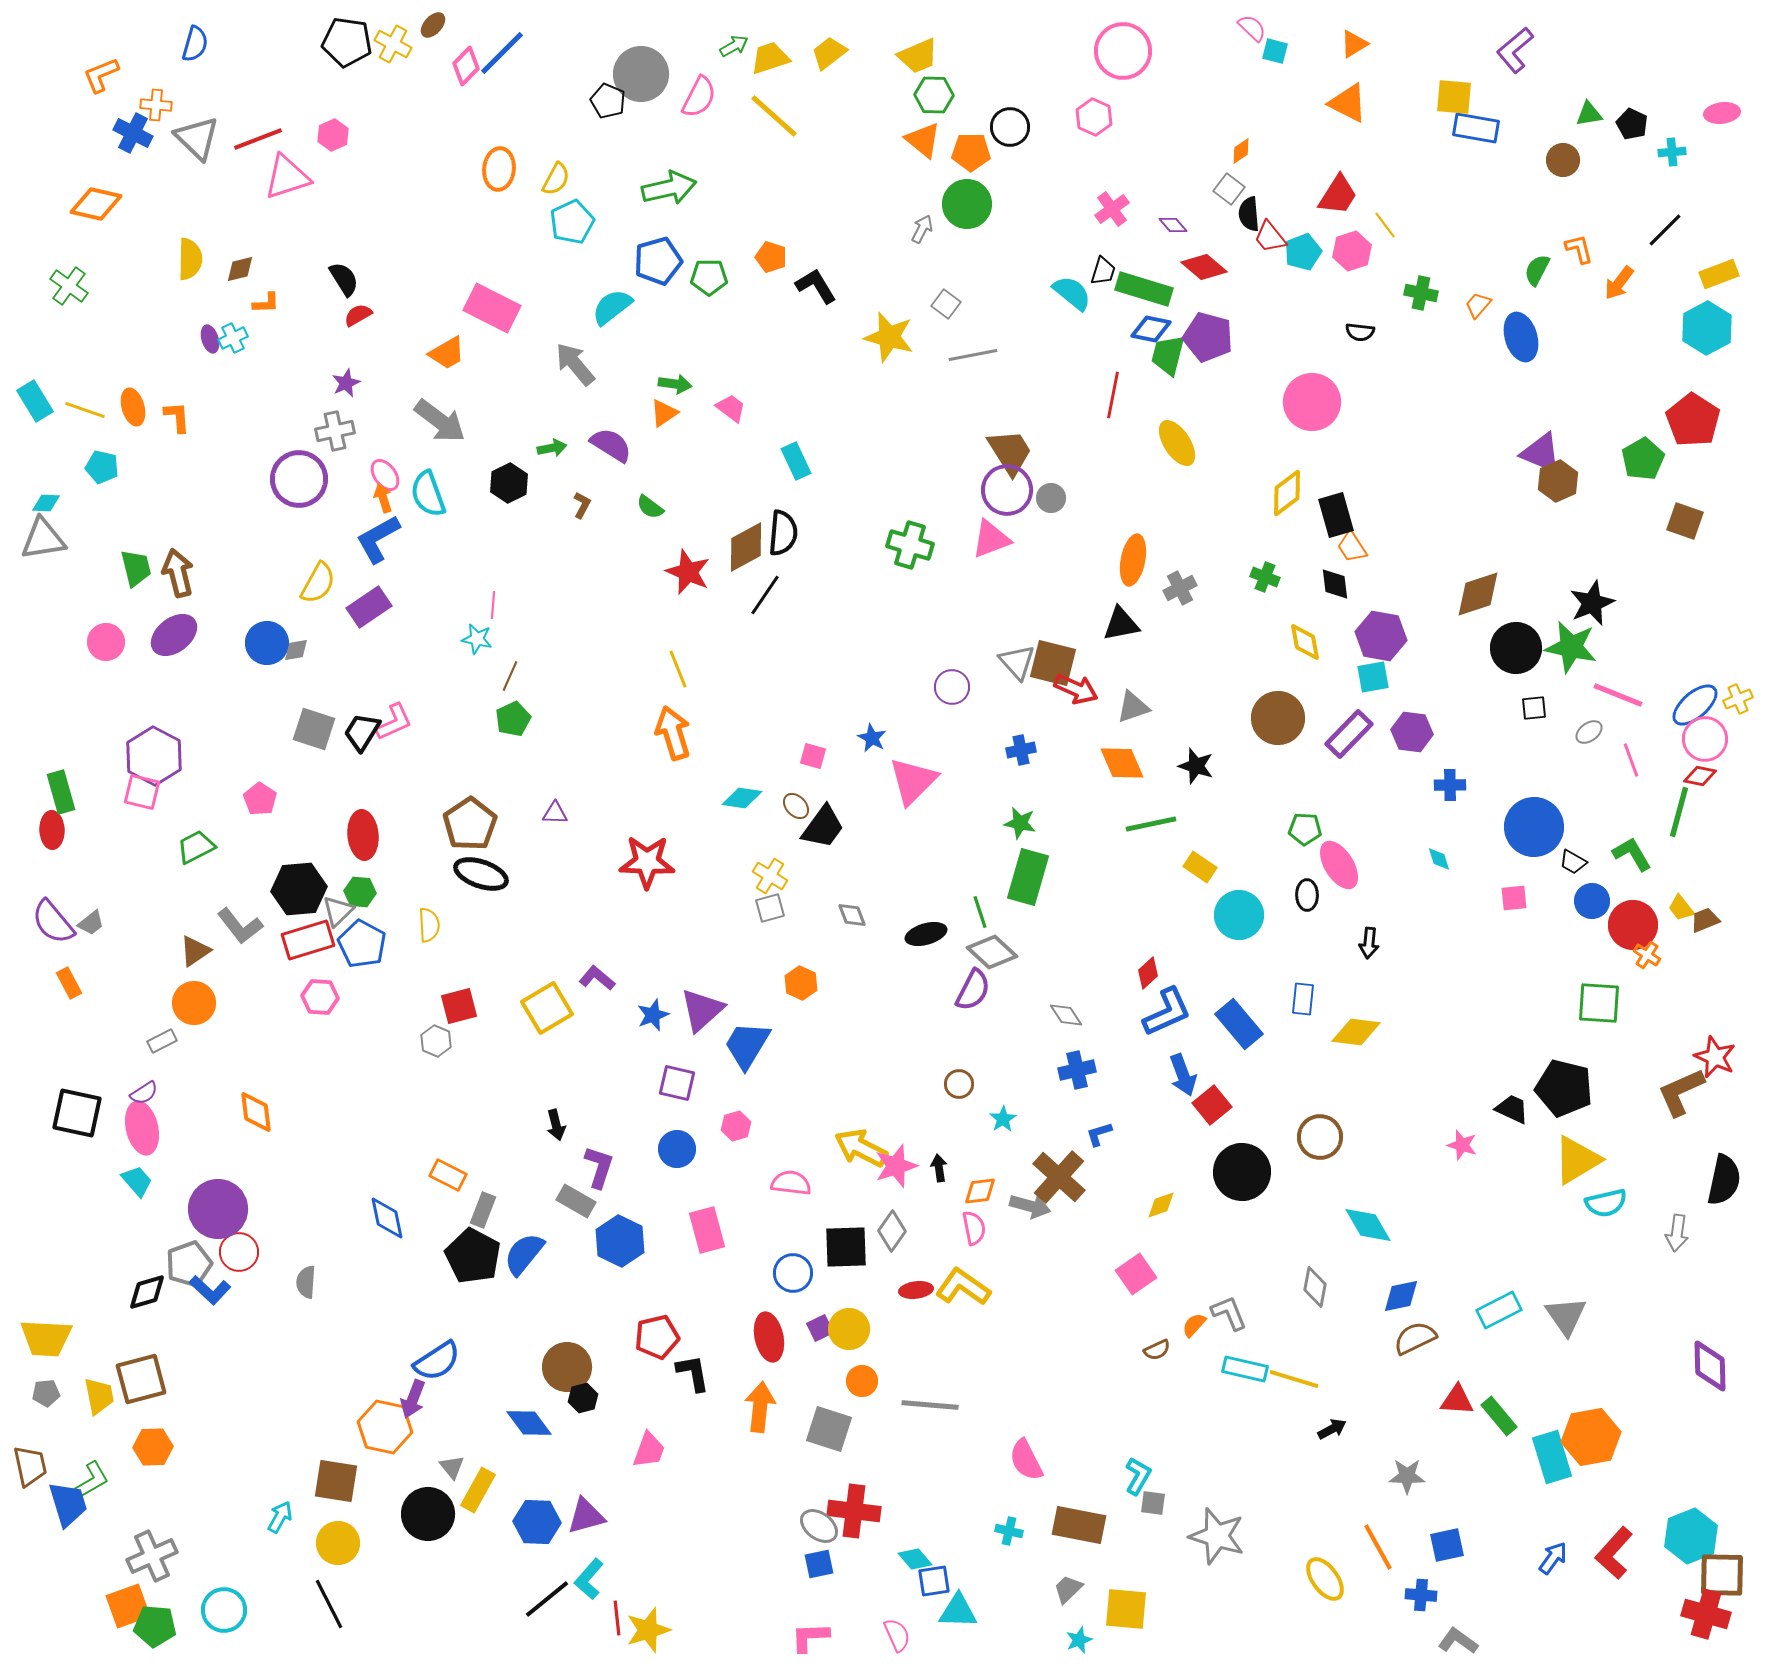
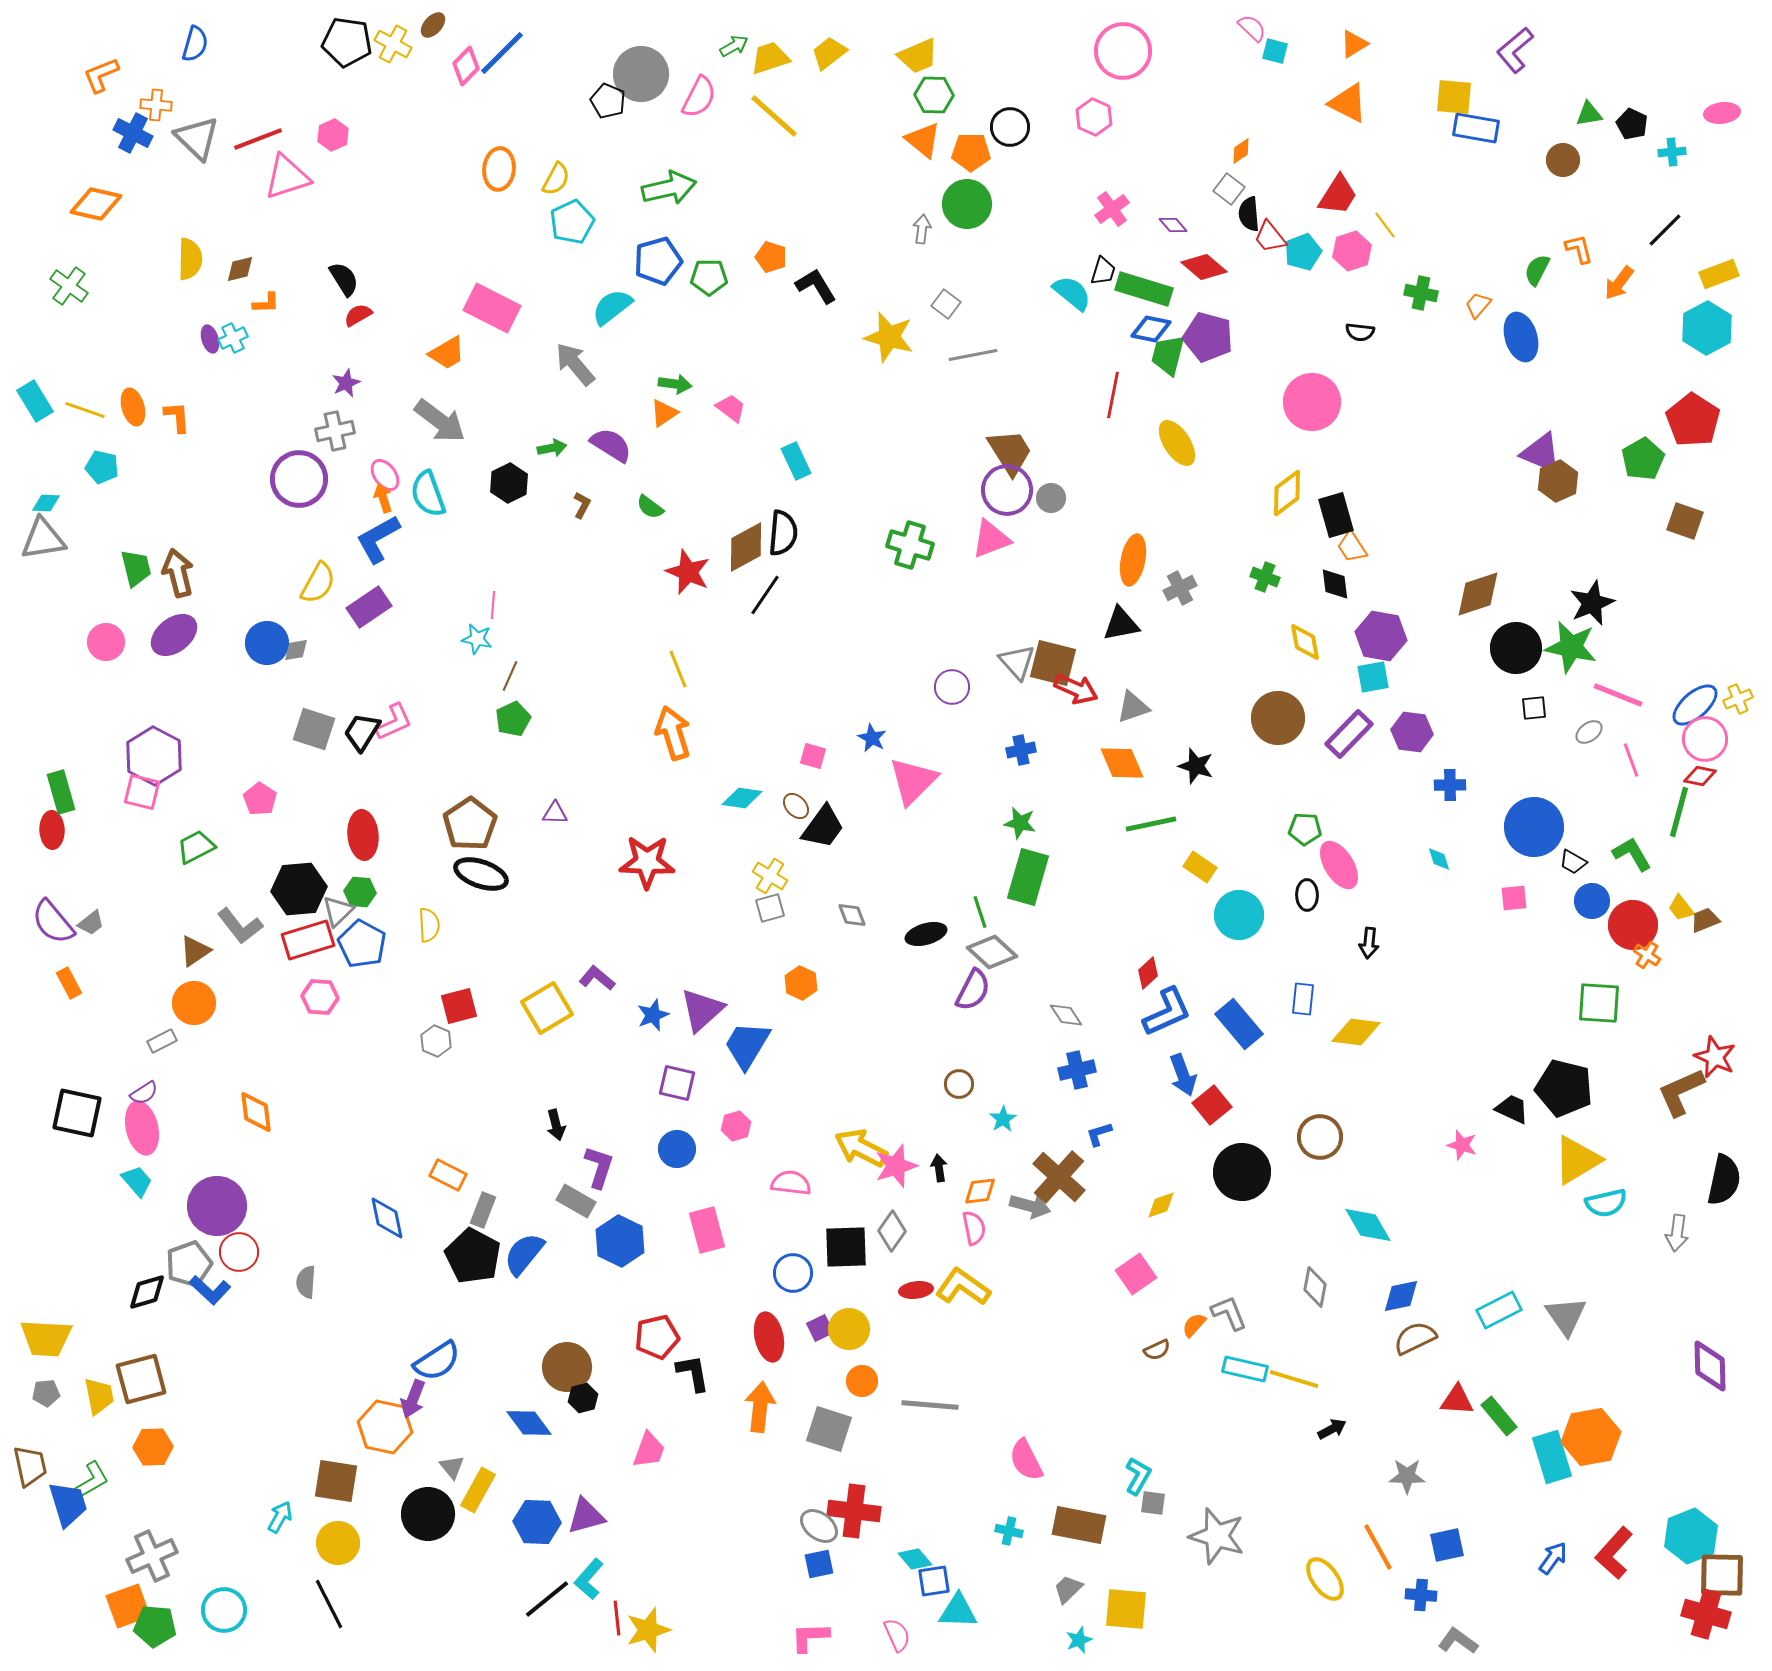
gray arrow at (922, 229): rotated 20 degrees counterclockwise
purple circle at (218, 1209): moved 1 px left, 3 px up
